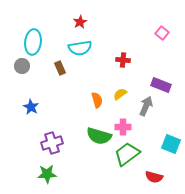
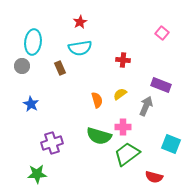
blue star: moved 3 px up
green star: moved 10 px left
